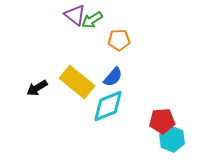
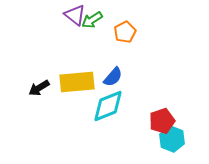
orange pentagon: moved 6 px right, 8 px up; rotated 25 degrees counterclockwise
yellow rectangle: rotated 44 degrees counterclockwise
black arrow: moved 2 px right
red pentagon: rotated 15 degrees counterclockwise
